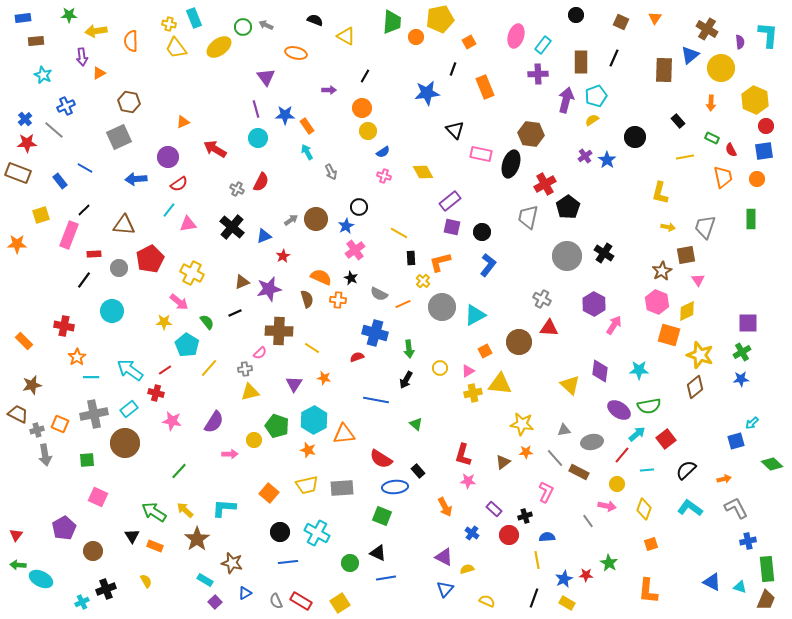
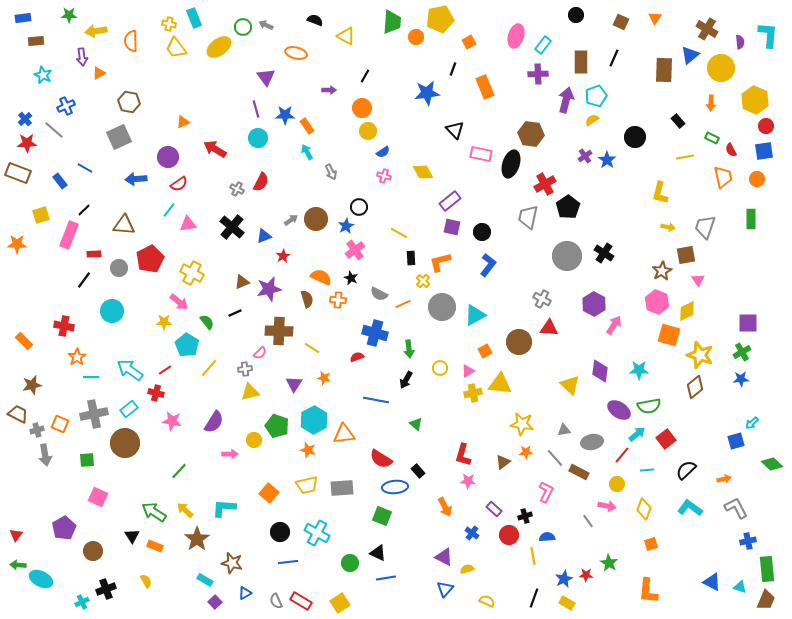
yellow line at (537, 560): moved 4 px left, 4 px up
